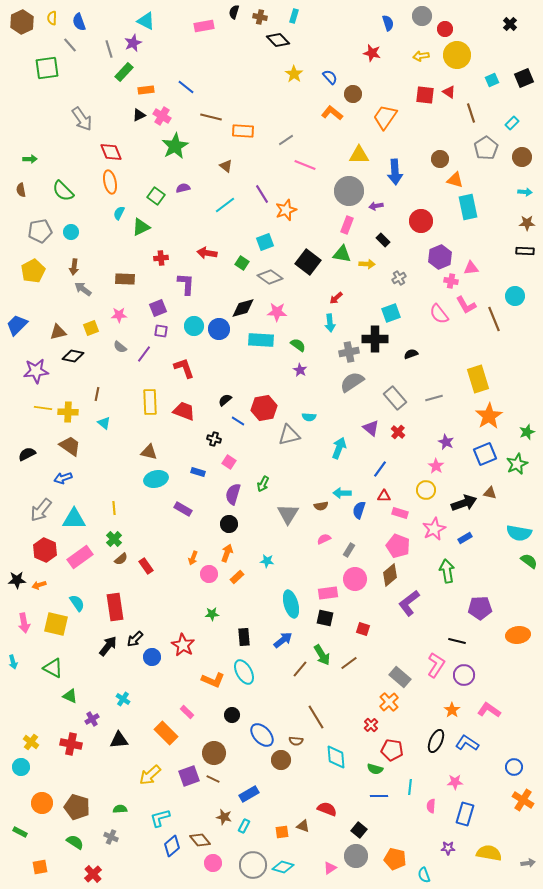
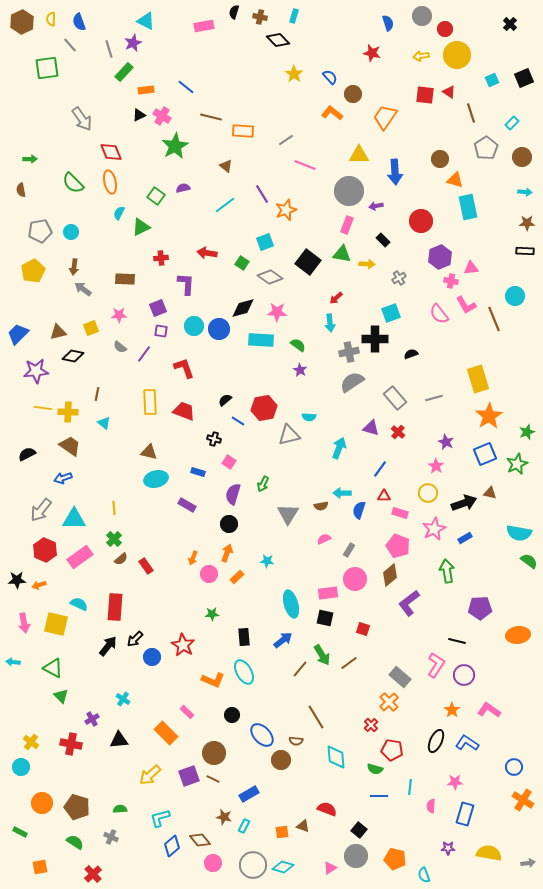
yellow semicircle at (52, 18): moved 1 px left, 1 px down
green semicircle at (63, 191): moved 10 px right, 8 px up
blue trapezoid at (17, 325): moved 1 px right, 9 px down
purple triangle at (371, 428): rotated 24 degrees counterclockwise
yellow circle at (426, 490): moved 2 px right, 3 px down
purple rectangle at (183, 509): moved 4 px right, 4 px up
cyan semicircle at (77, 603): moved 2 px right, 1 px down; rotated 30 degrees counterclockwise
red rectangle at (115, 607): rotated 12 degrees clockwise
cyan arrow at (13, 662): rotated 112 degrees clockwise
green triangle at (70, 696): moved 9 px left; rotated 21 degrees clockwise
